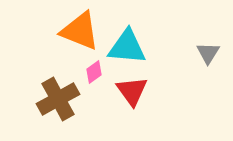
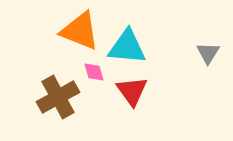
pink diamond: rotated 70 degrees counterclockwise
brown cross: moved 2 px up
